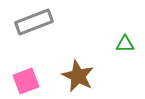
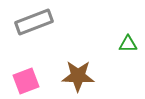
green triangle: moved 3 px right
brown star: rotated 24 degrees counterclockwise
